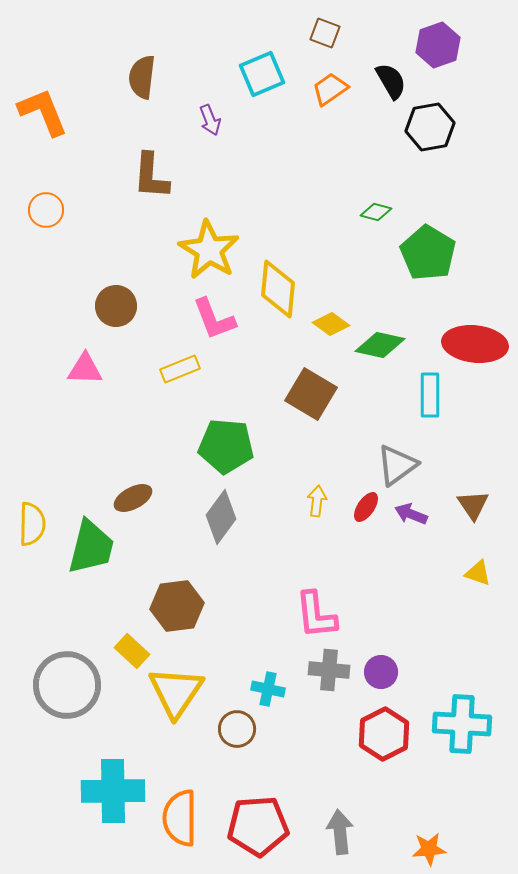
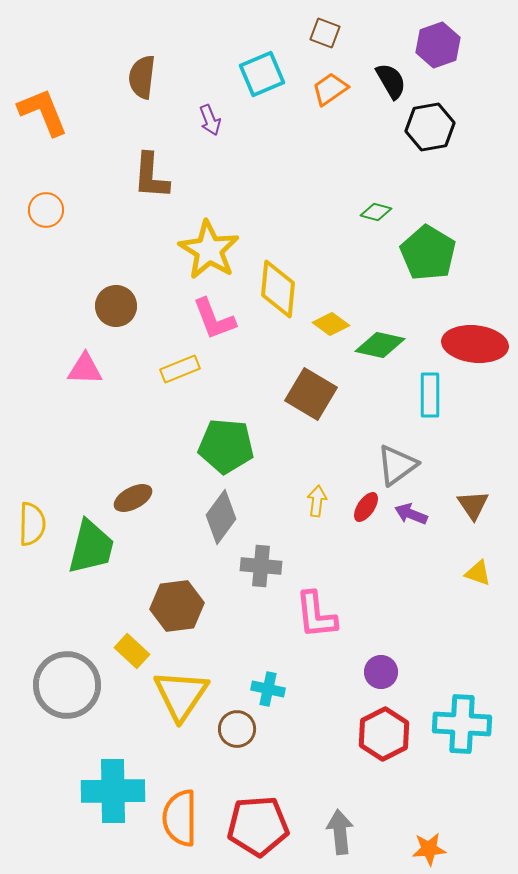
gray cross at (329, 670): moved 68 px left, 104 px up
yellow triangle at (176, 692): moved 5 px right, 3 px down
